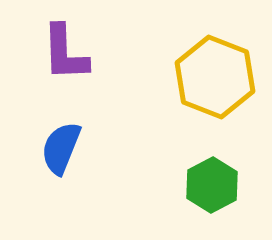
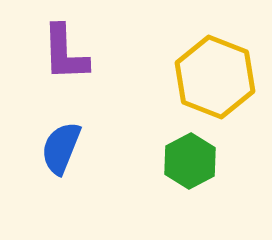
green hexagon: moved 22 px left, 24 px up
